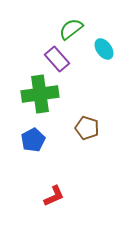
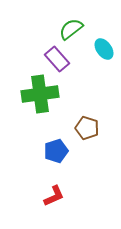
blue pentagon: moved 23 px right, 11 px down; rotated 10 degrees clockwise
